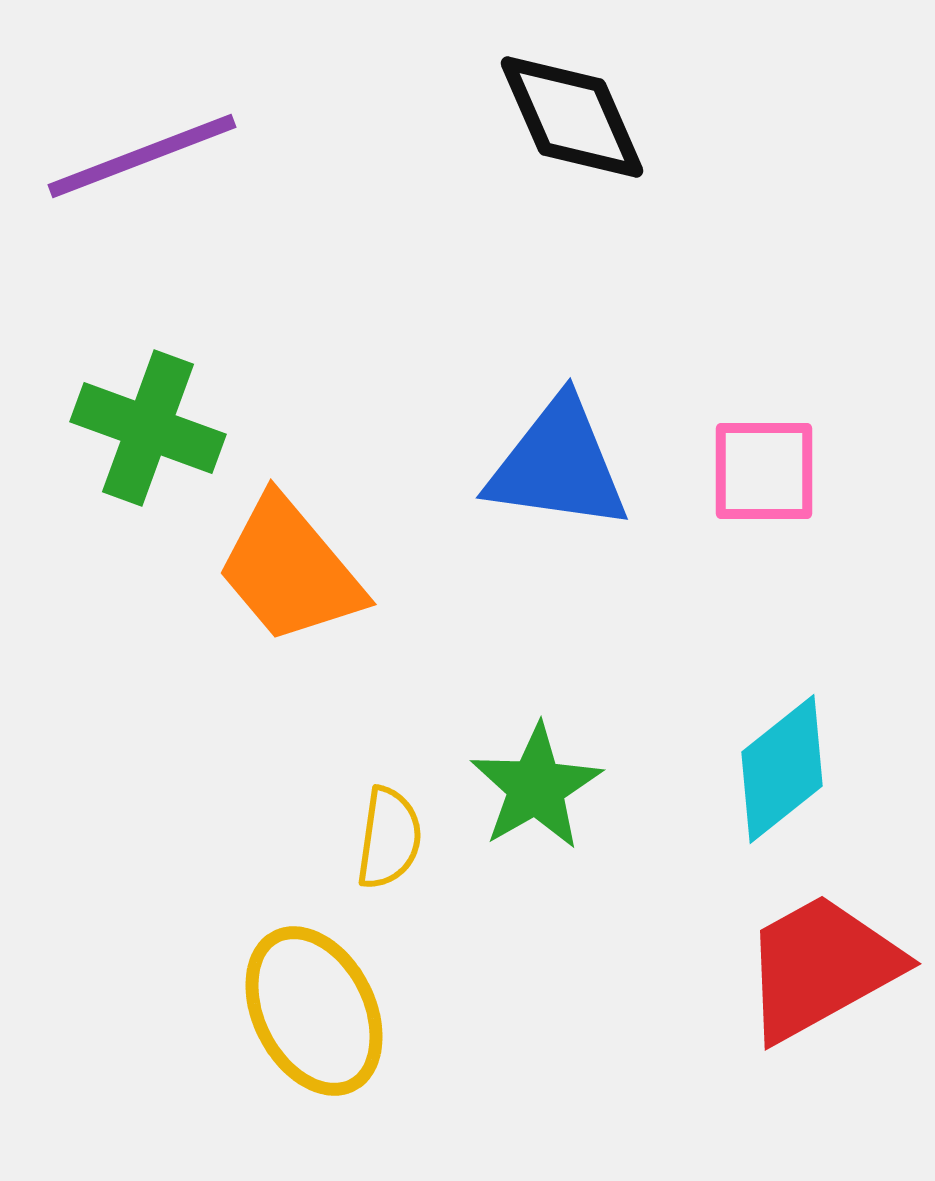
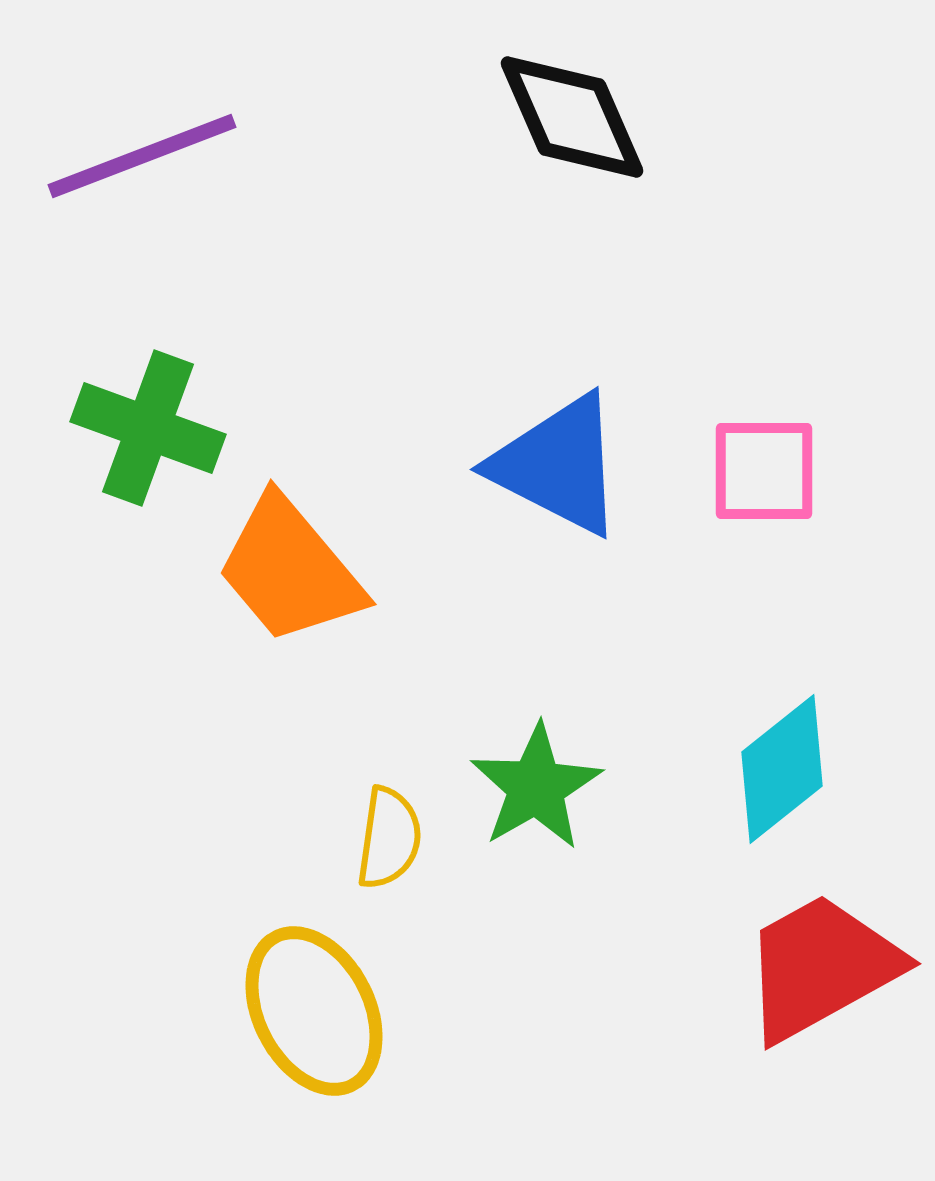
blue triangle: rotated 19 degrees clockwise
